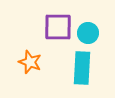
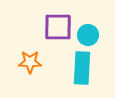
cyan circle: moved 2 px down
orange star: rotated 20 degrees counterclockwise
